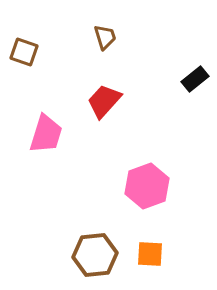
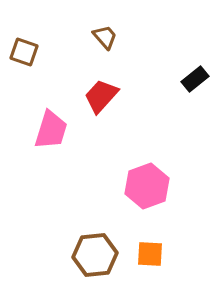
brown trapezoid: rotated 24 degrees counterclockwise
red trapezoid: moved 3 px left, 5 px up
pink trapezoid: moved 5 px right, 4 px up
